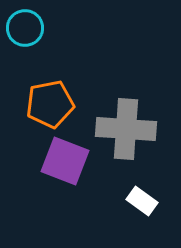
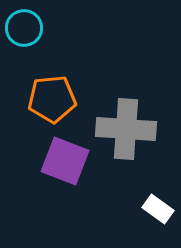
cyan circle: moved 1 px left
orange pentagon: moved 2 px right, 5 px up; rotated 6 degrees clockwise
white rectangle: moved 16 px right, 8 px down
